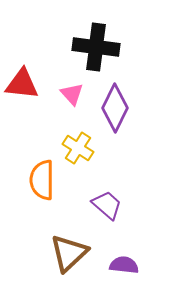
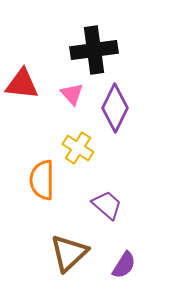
black cross: moved 2 px left, 3 px down; rotated 15 degrees counterclockwise
purple semicircle: rotated 116 degrees clockwise
